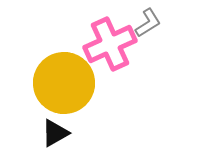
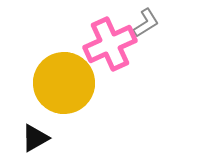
gray L-shape: moved 2 px left
black triangle: moved 20 px left, 5 px down
